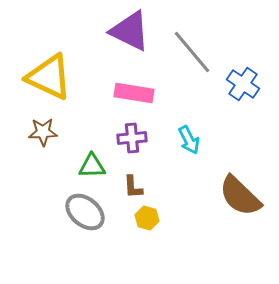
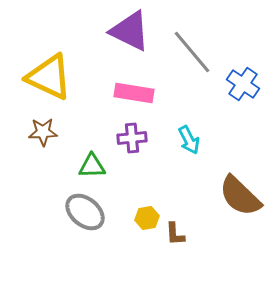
brown L-shape: moved 42 px right, 47 px down
yellow hexagon: rotated 25 degrees counterclockwise
